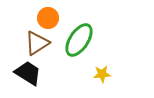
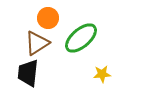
green ellipse: moved 2 px right, 2 px up; rotated 16 degrees clockwise
black trapezoid: rotated 116 degrees counterclockwise
